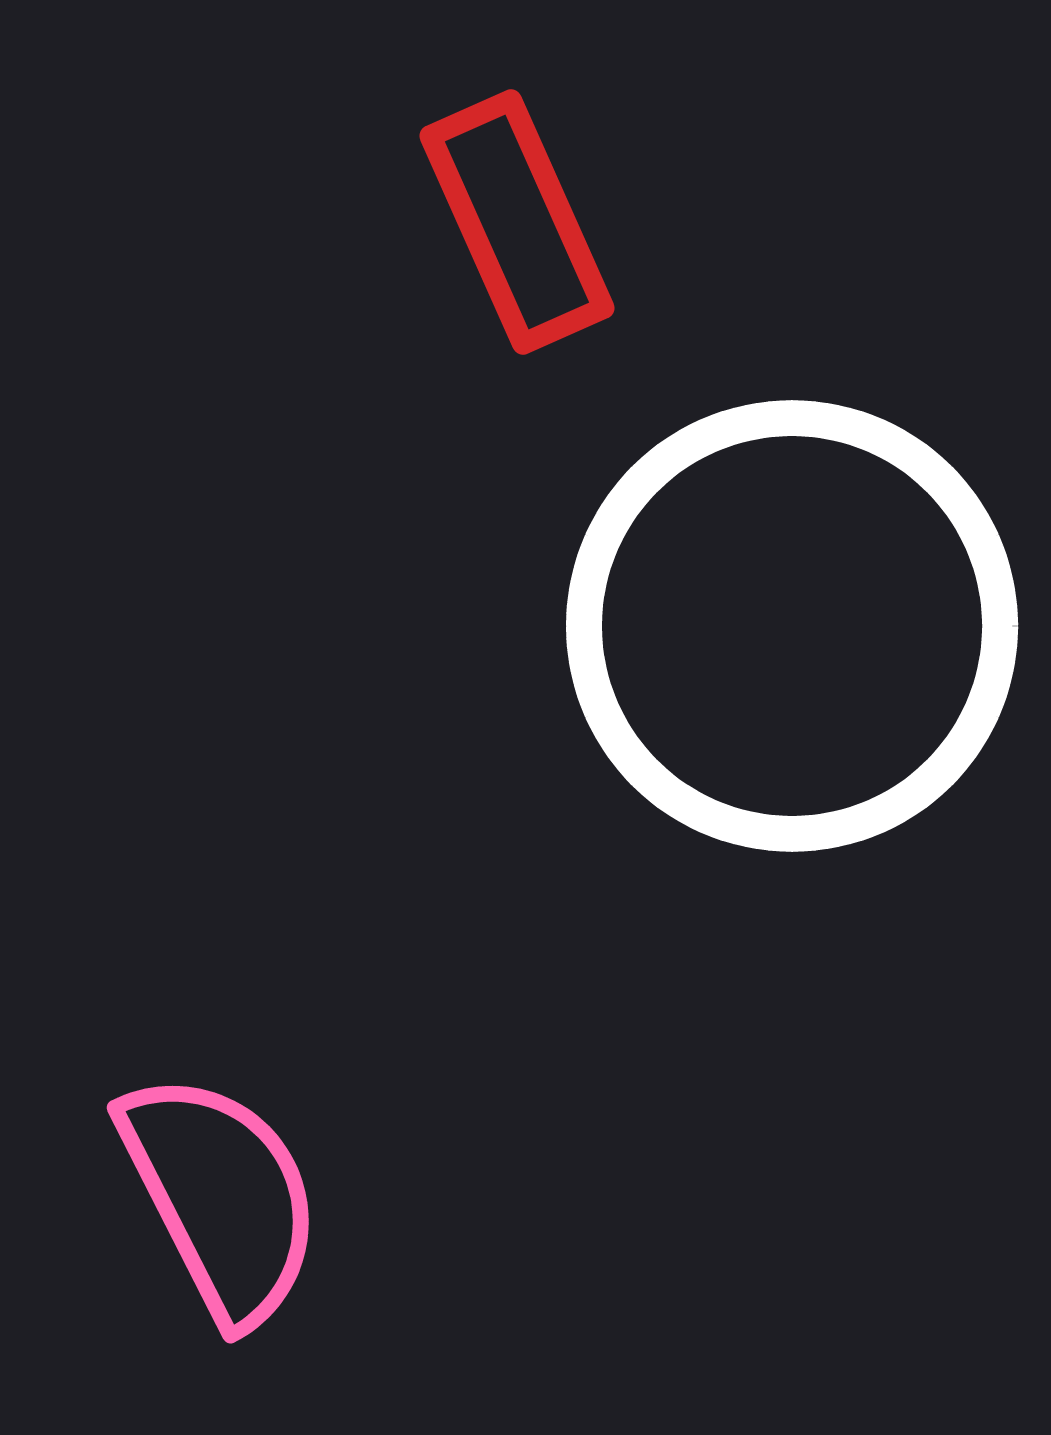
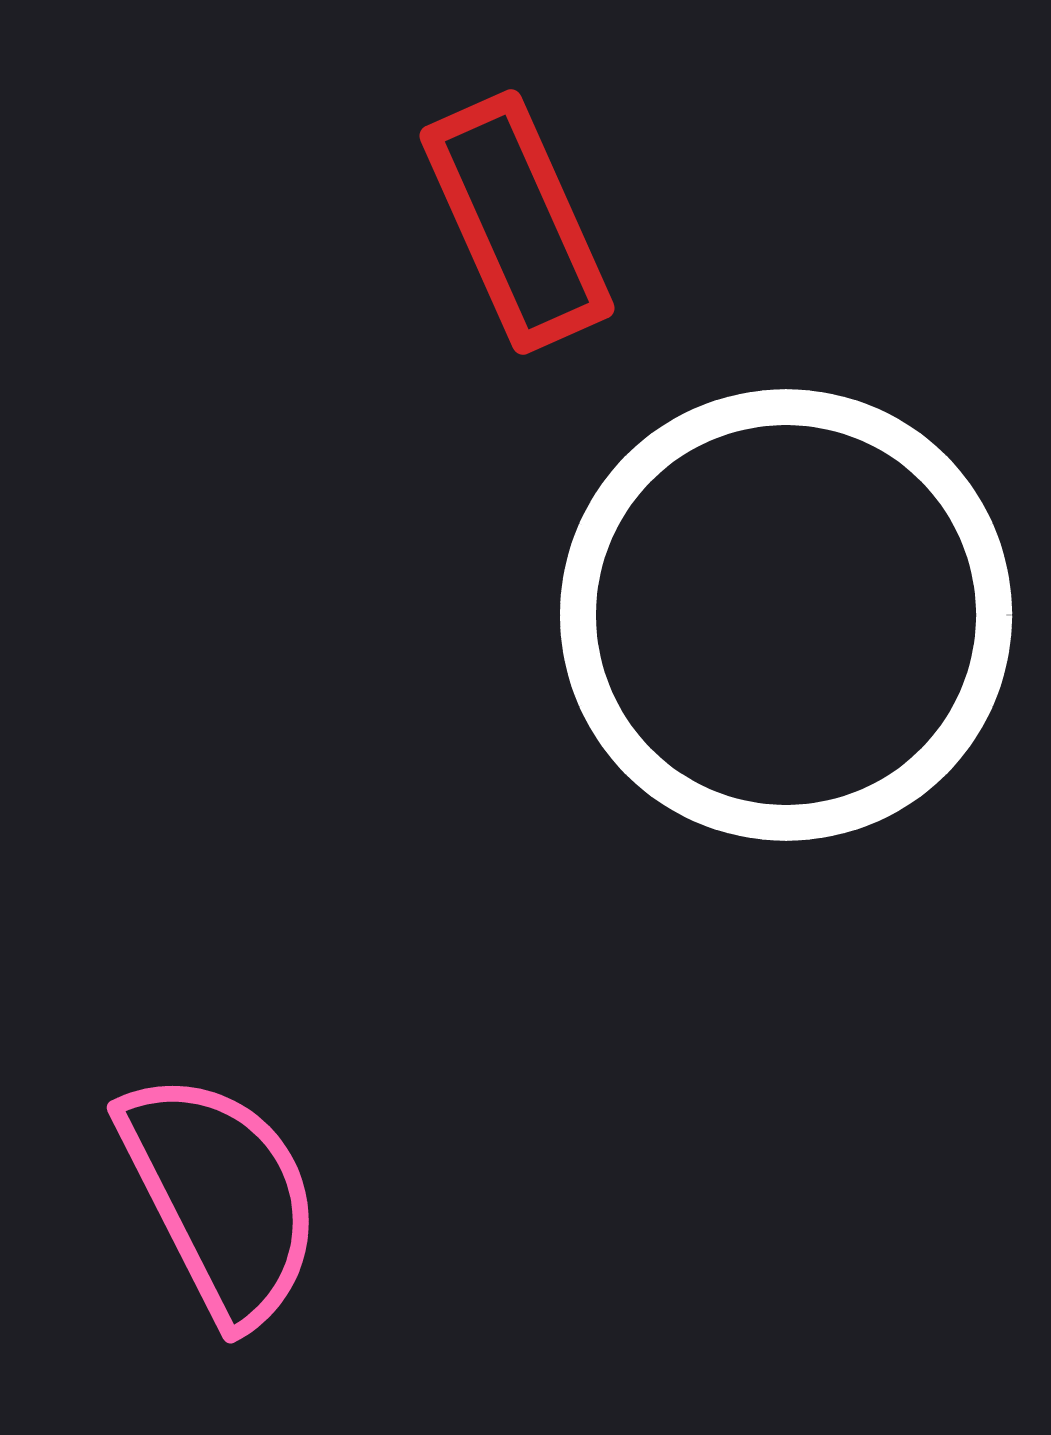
white circle: moved 6 px left, 11 px up
